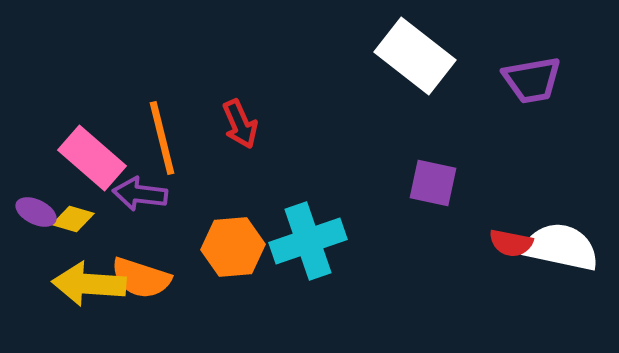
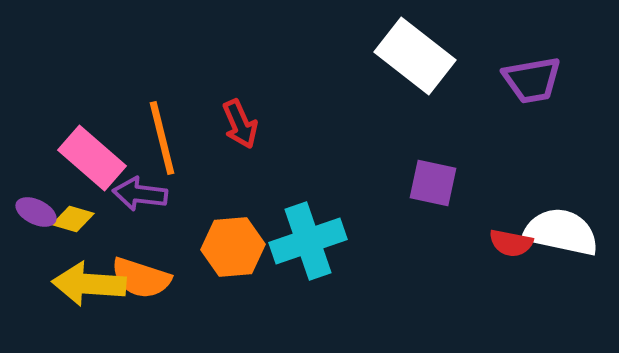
white semicircle: moved 15 px up
